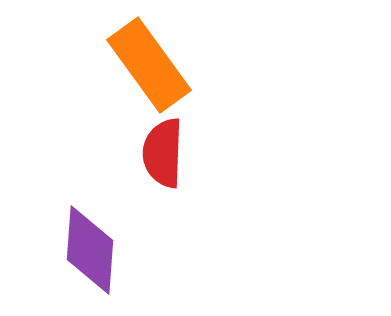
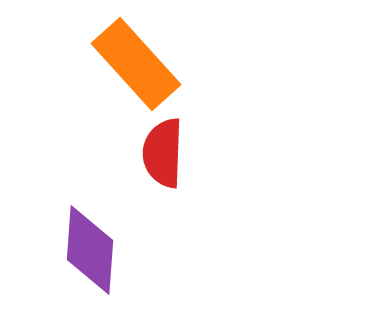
orange rectangle: moved 13 px left, 1 px up; rotated 6 degrees counterclockwise
